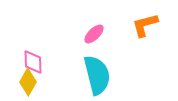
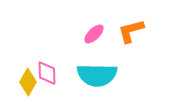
orange L-shape: moved 14 px left, 6 px down
pink diamond: moved 14 px right, 11 px down
cyan semicircle: rotated 105 degrees clockwise
